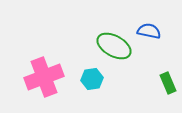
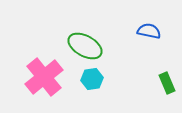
green ellipse: moved 29 px left
pink cross: rotated 18 degrees counterclockwise
green rectangle: moved 1 px left
